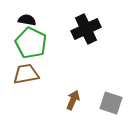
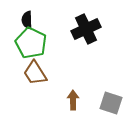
black semicircle: rotated 102 degrees counterclockwise
brown trapezoid: moved 9 px right, 1 px up; rotated 112 degrees counterclockwise
brown arrow: rotated 24 degrees counterclockwise
